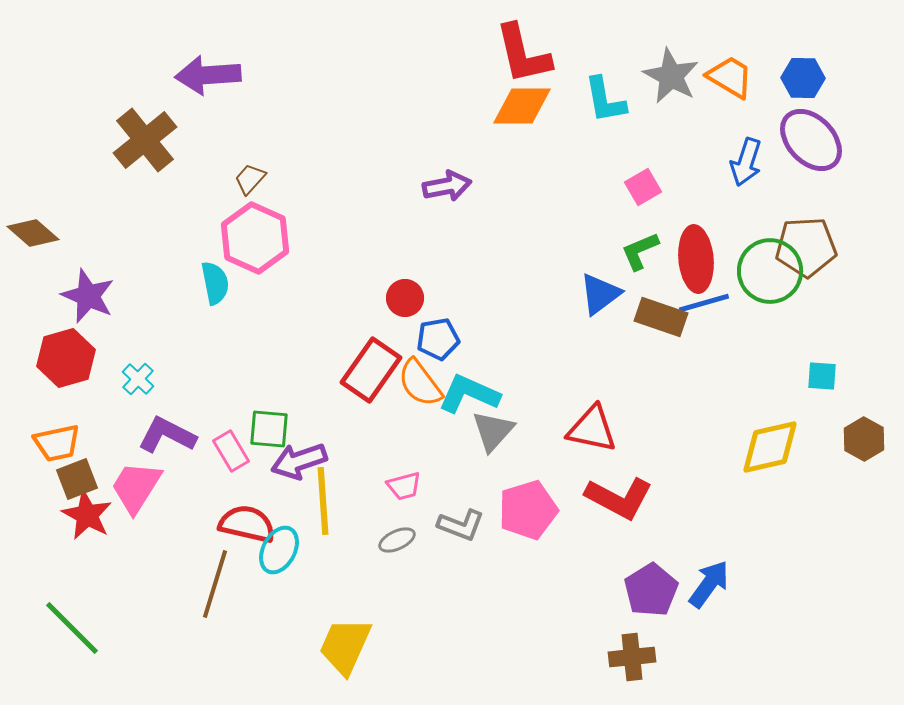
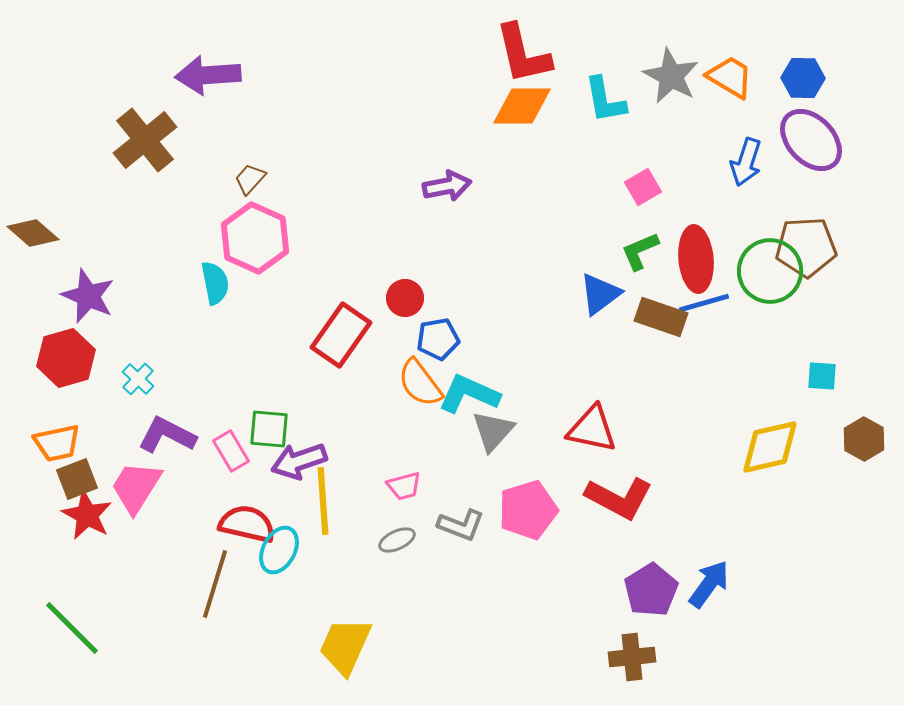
red rectangle at (371, 370): moved 30 px left, 35 px up
